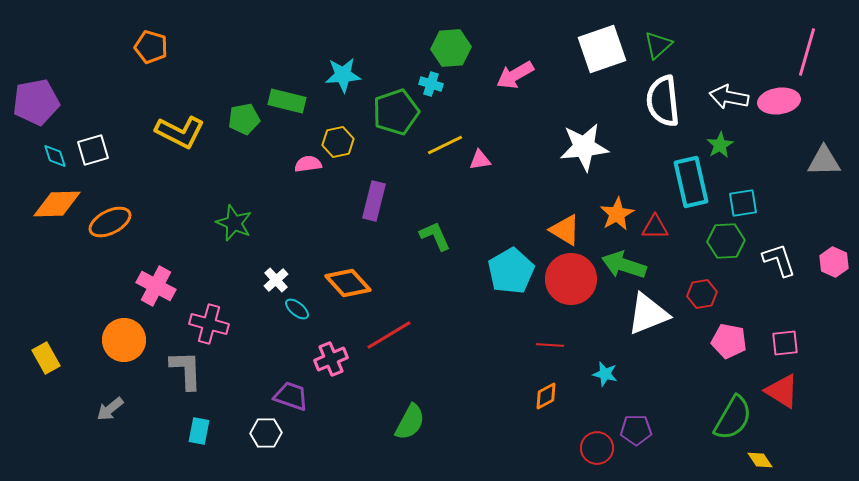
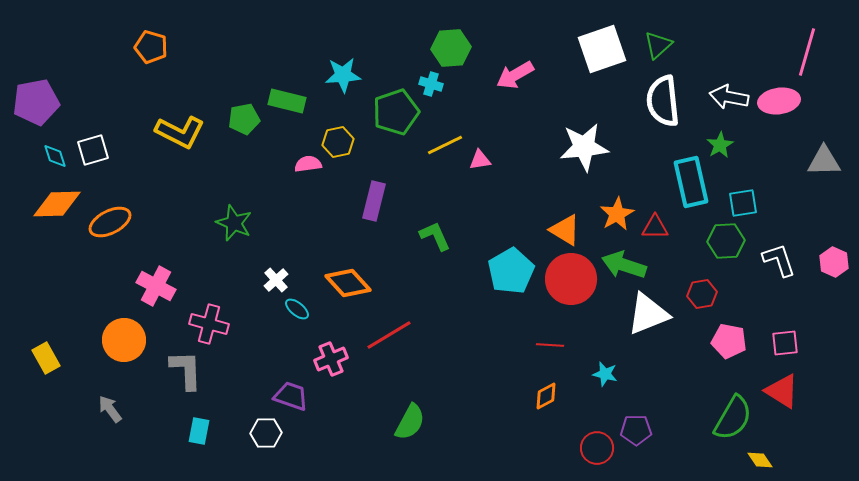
gray arrow at (110, 409): rotated 92 degrees clockwise
